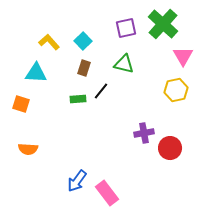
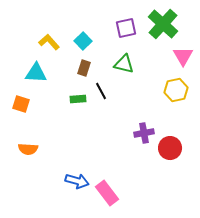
black line: rotated 66 degrees counterclockwise
blue arrow: rotated 110 degrees counterclockwise
